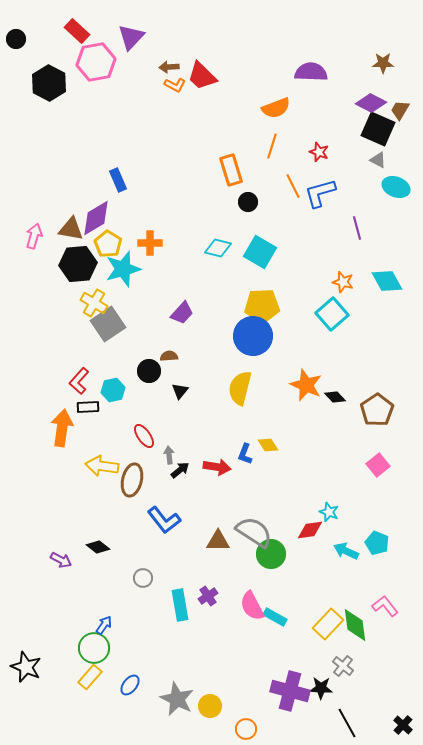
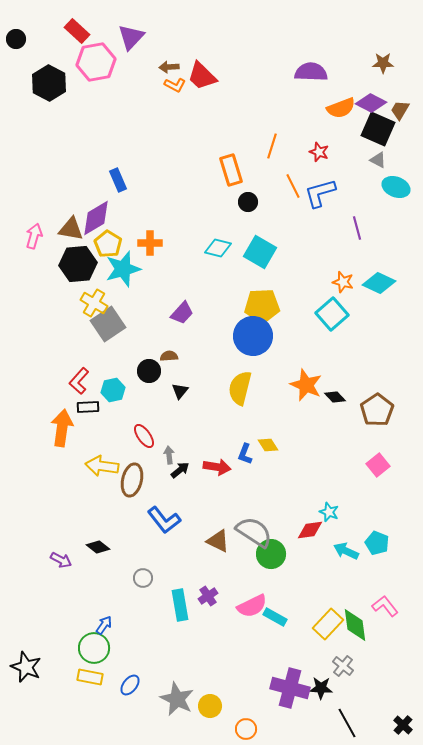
orange semicircle at (276, 108): moved 65 px right
cyan diamond at (387, 281): moved 8 px left, 2 px down; rotated 36 degrees counterclockwise
brown triangle at (218, 541): rotated 25 degrees clockwise
pink semicircle at (252, 606): rotated 88 degrees counterclockwise
yellow rectangle at (90, 677): rotated 60 degrees clockwise
purple cross at (290, 691): moved 3 px up
